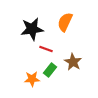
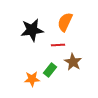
black star: moved 1 px down
red line: moved 12 px right, 4 px up; rotated 24 degrees counterclockwise
